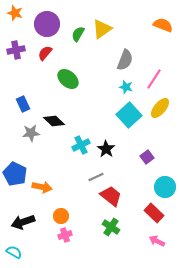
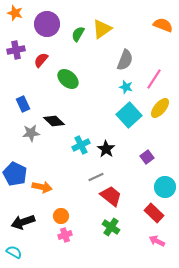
red semicircle: moved 4 px left, 7 px down
